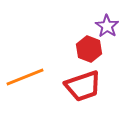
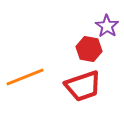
red hexagon: rotated 10 degrees counterclockwise
